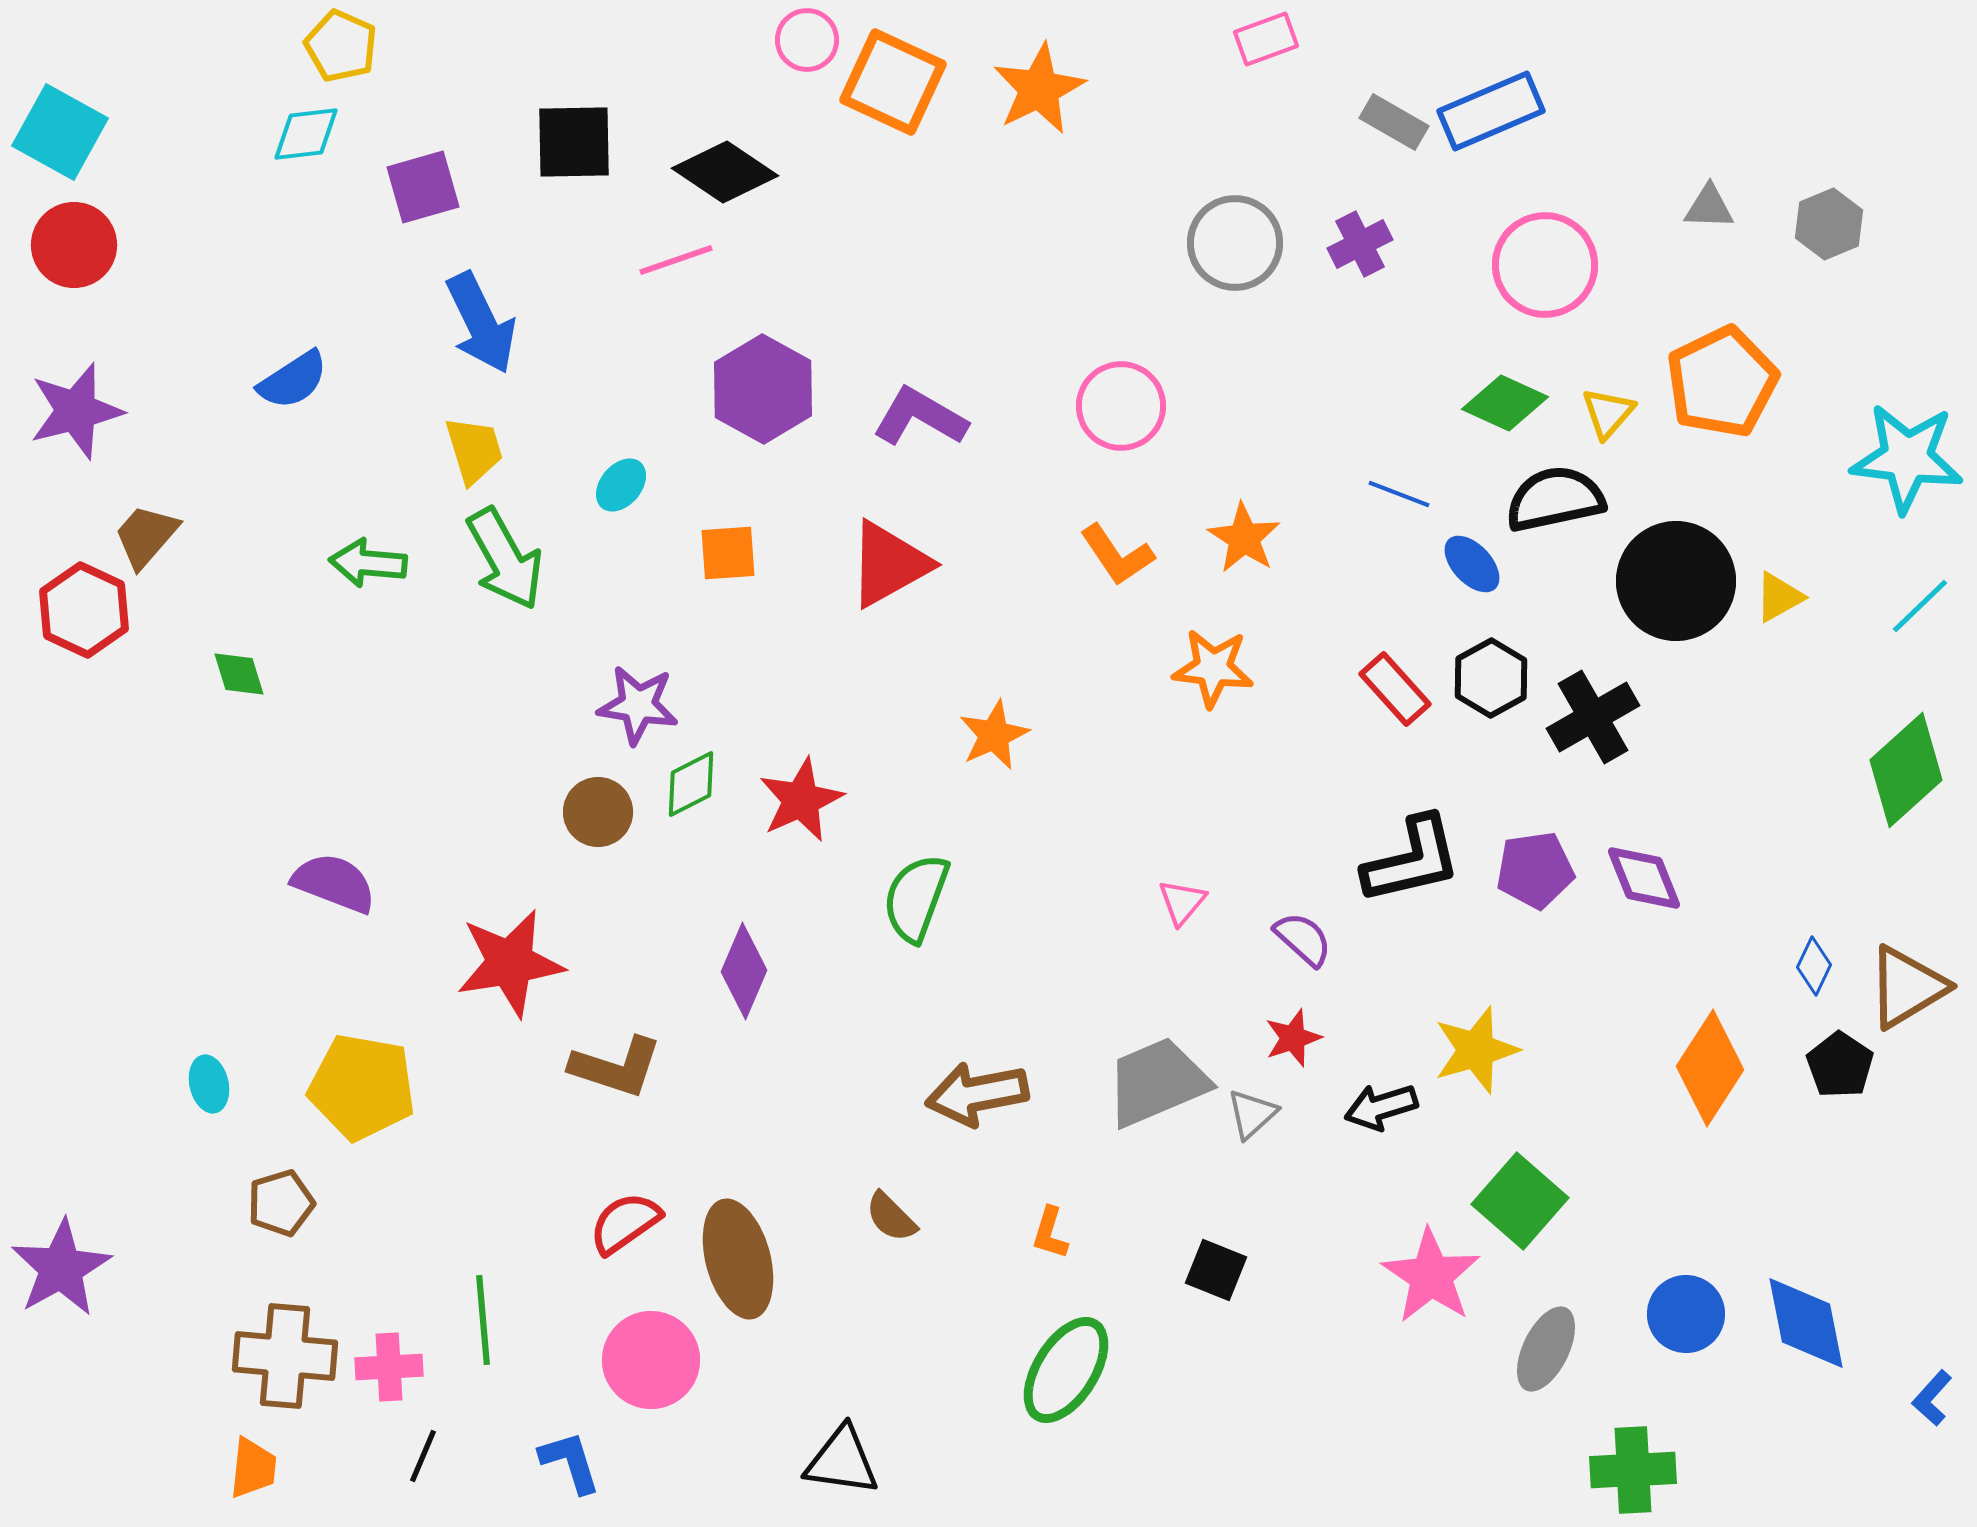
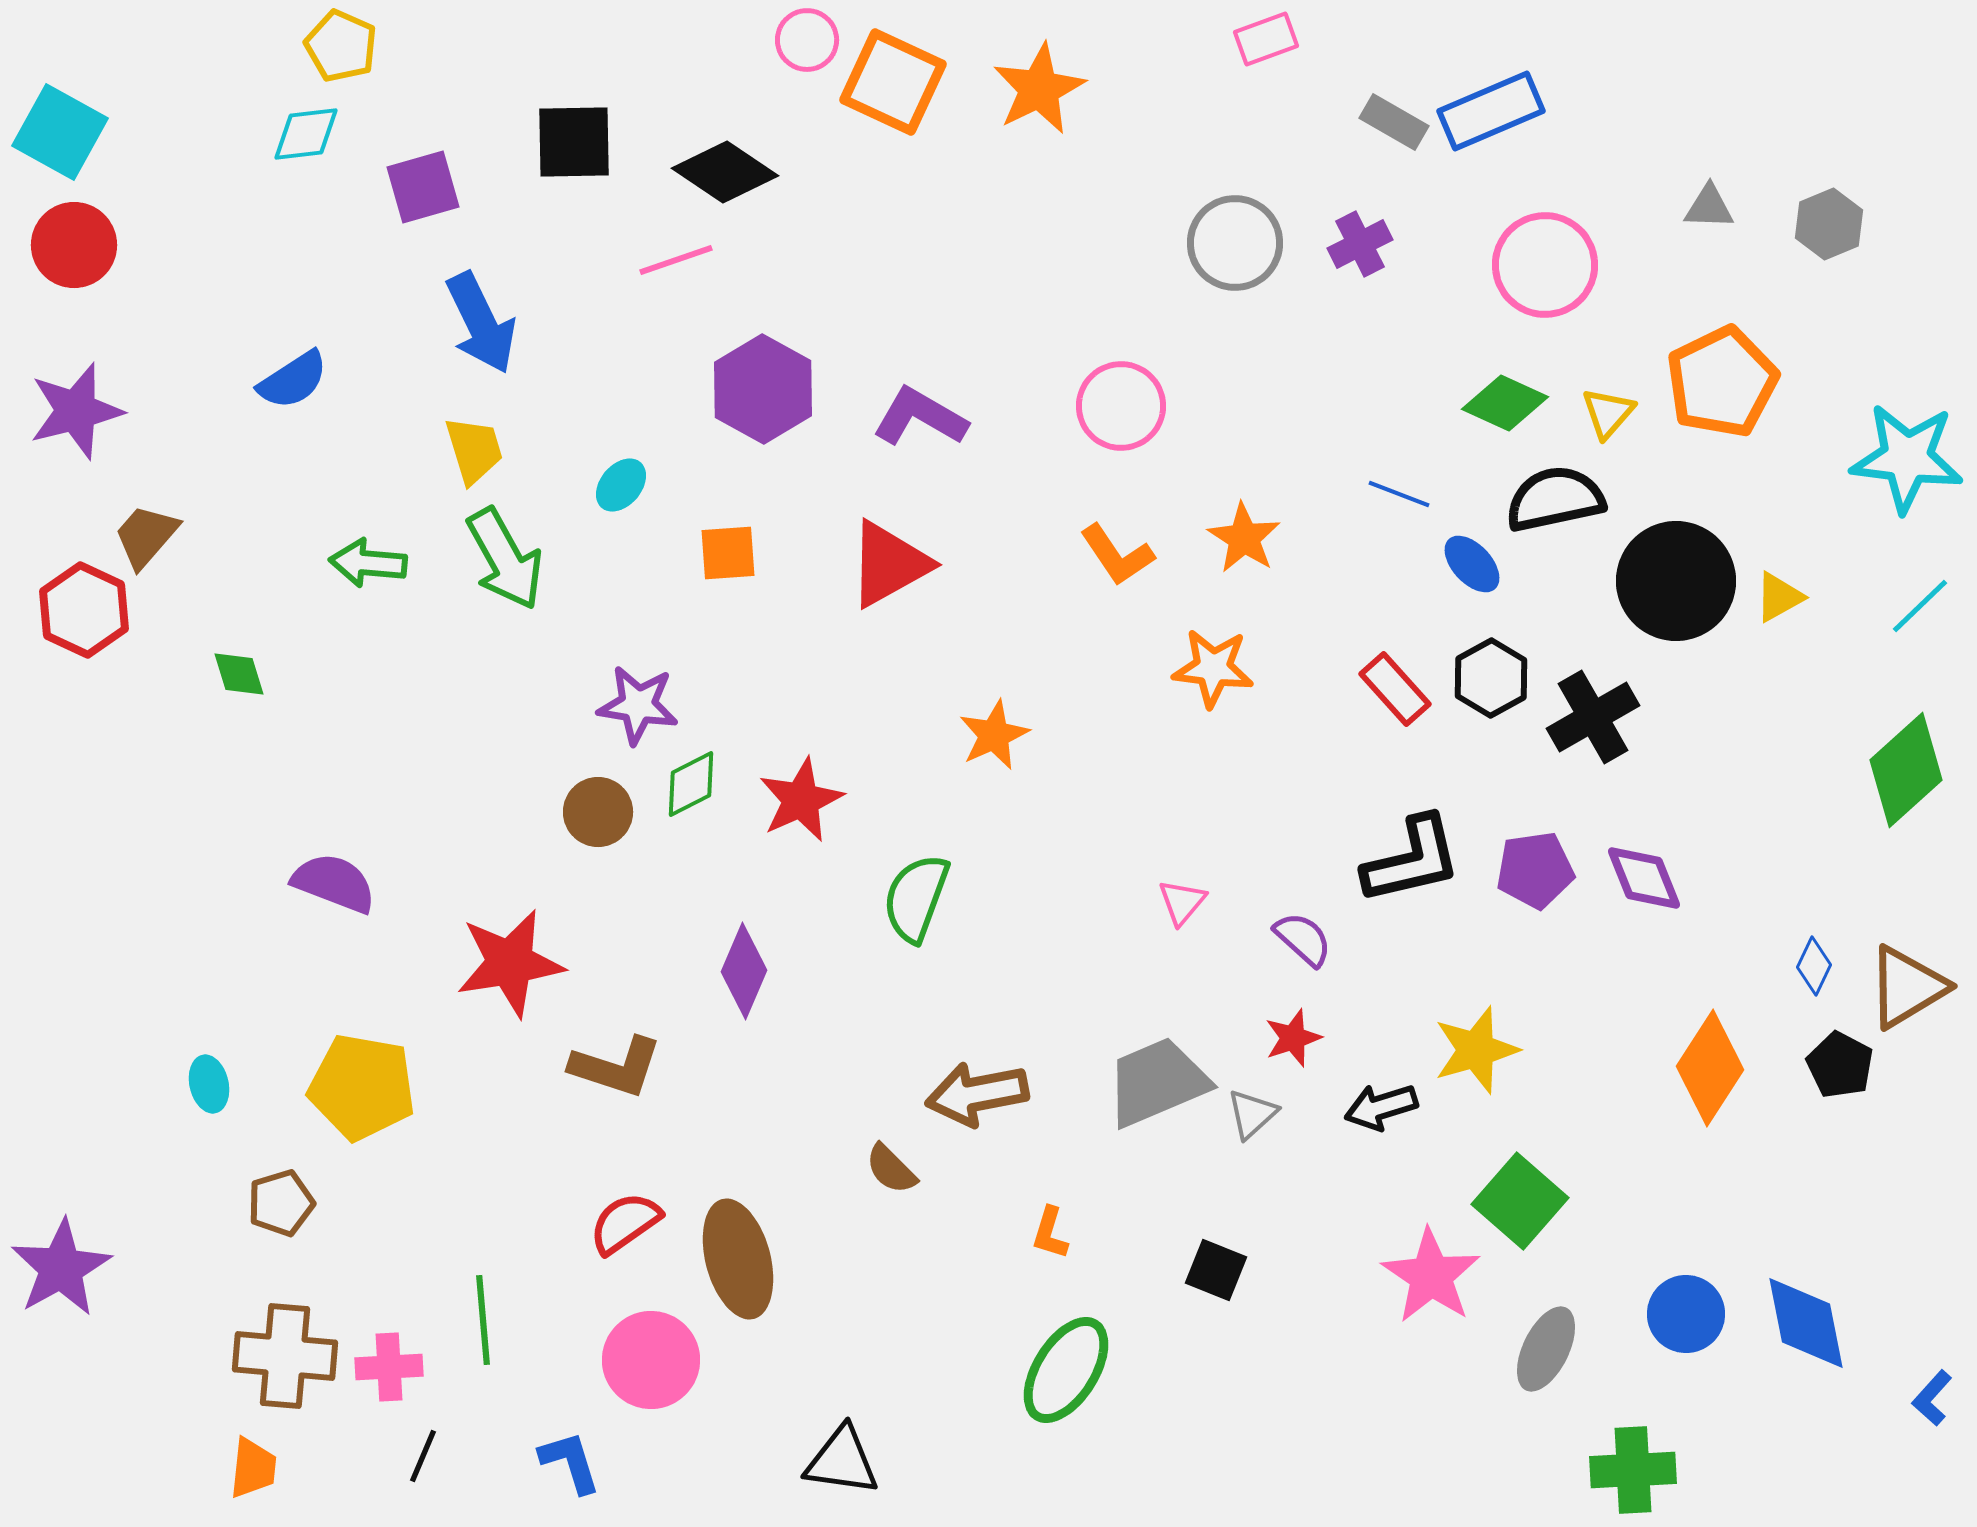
black pentagon at (1840, 1065): rotated 6 degrees counterclockwise
brown semicircle at (891, 1217): moved 48 px up
